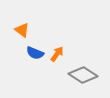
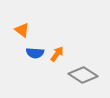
blue semicircle: rotated 18 degrees counterclockwise
